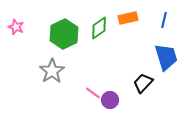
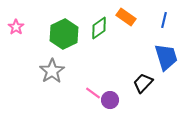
orange rectangle: moved 2 px left, 1 px up; rotated 48 degrees clockwise
pink star: rotated 14 degrees clockwise
